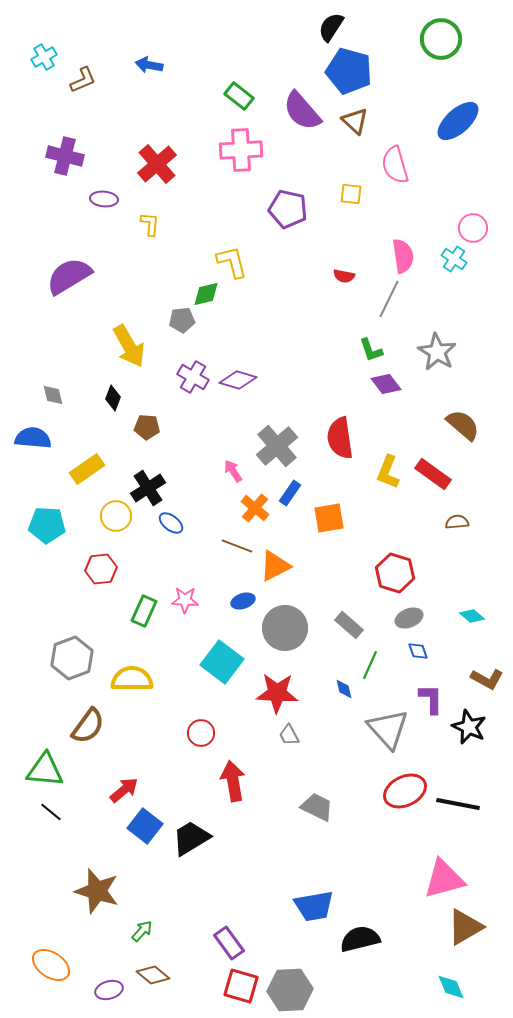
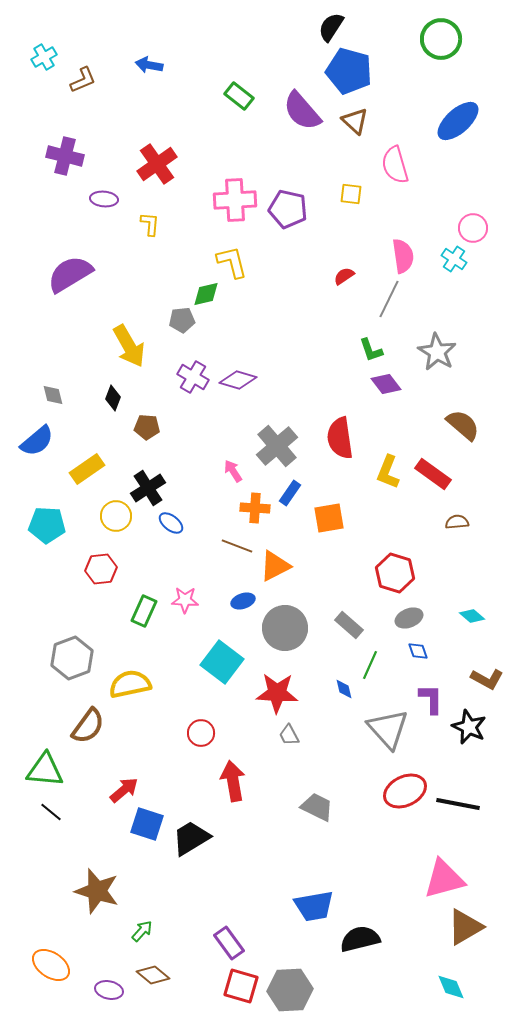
pink cross at (241, 150): moved 6 px left, 50 px down
red cross at (157, 164): rotated 6 degrees clockwise
purple semicircle at (69, 276): moved 1 px right, 2 px up
red semicircle at (344, 276): rotated 135 degrees clockwise
blue semicircle at (33, 438): moved 4 px right, 3 px down; rotated 135 degrees clockwise
orange cross at (255, 508): rotated 36 degrees counterclockwise
yellow semicircle at (132, 679): moved 2 px left, 5 px down; rotated 12 degrees counterclockwise
blue square at (145, 826): moved 2 px right, 2 px up; rotated 20 degrees counterclockwise
purple ellipse at (109, 990): rotated 28 degrees clockwise
